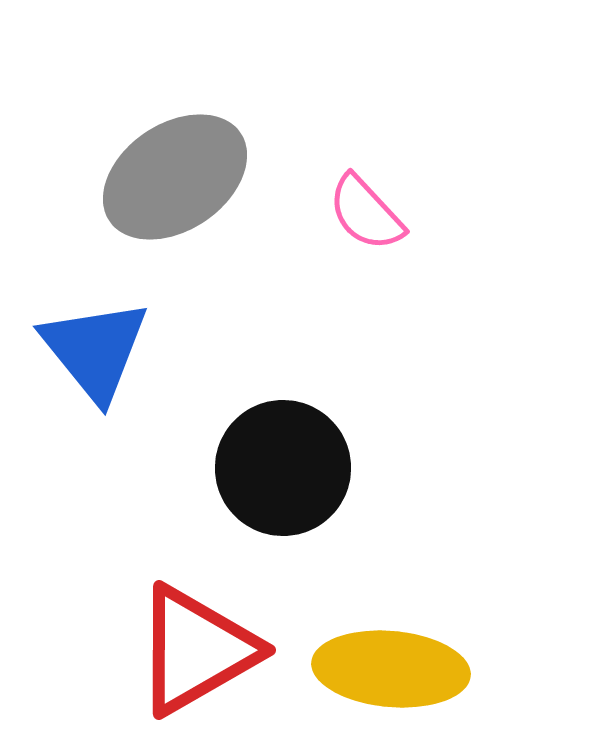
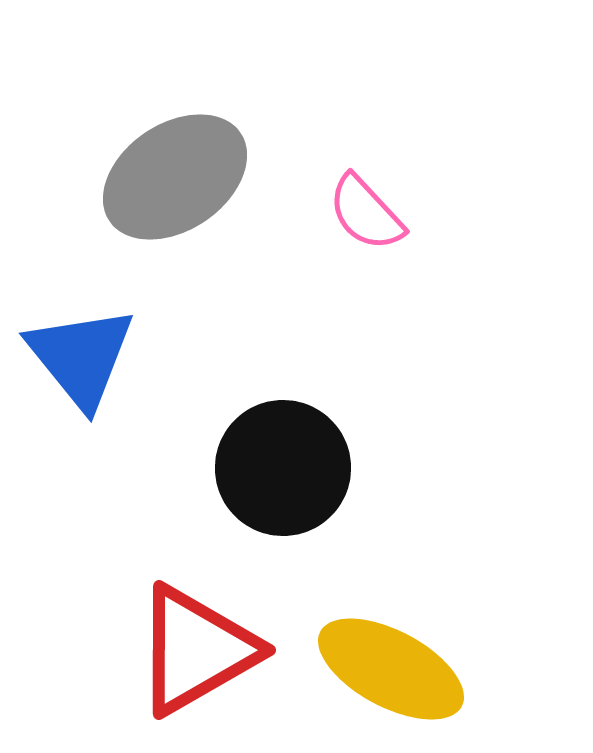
blue triangle: moved 14 px left, 7 px down
yellow ellipse: rotated 23 degrees clockwise
